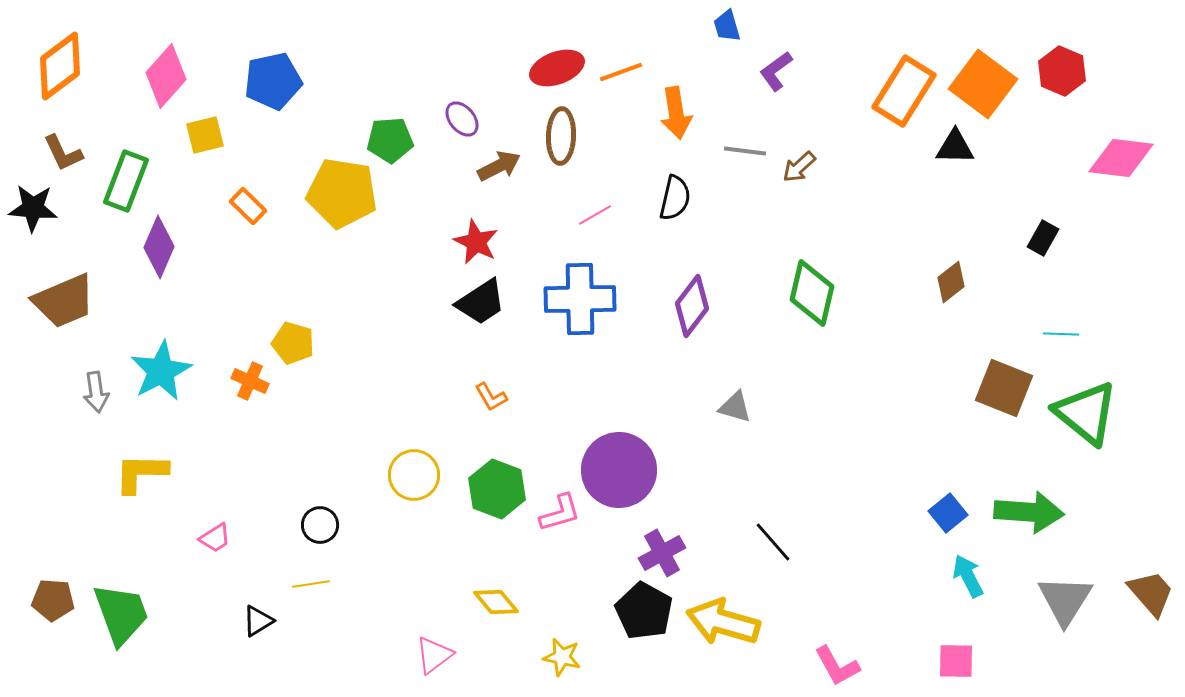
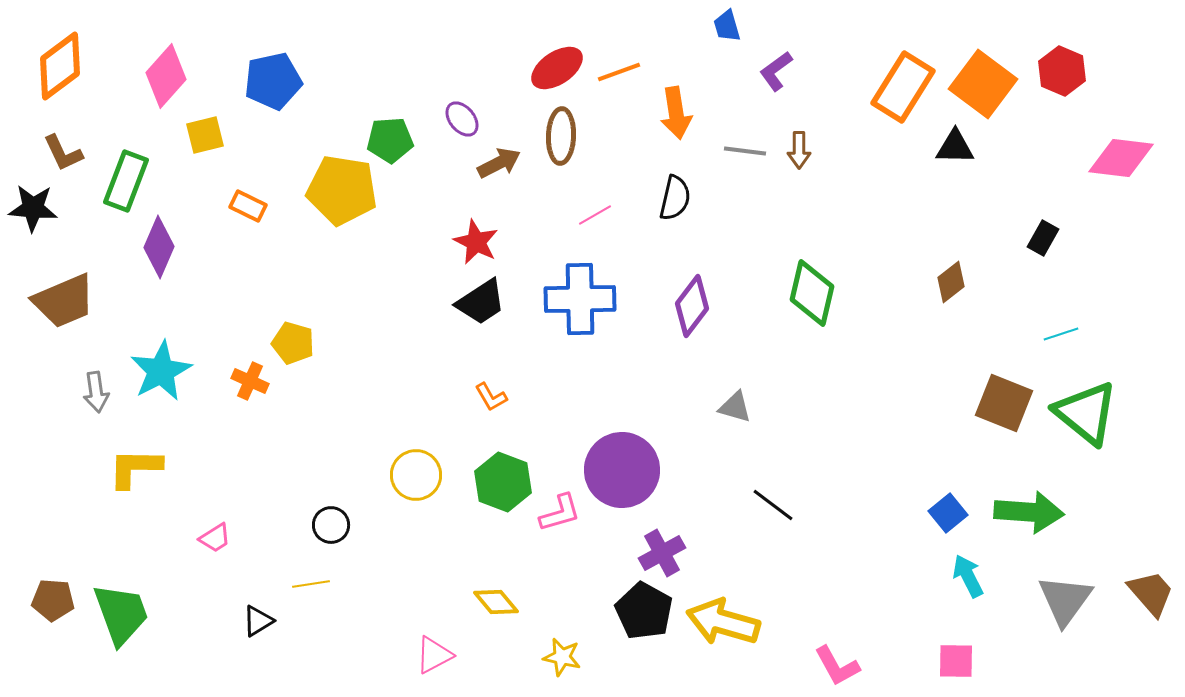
red ellipse at (557, 68): rotated 14 degrees counterclockwise
orange line at (621, 72): moved 2 px left
orange rectangle at (904, 91): moved 1 px left, 4 px up
brown arrow at (499, 166): moved 3 px up
brown arrow at (799, 167): moved 17 px up; rotated 48 degrees counterclockwise
yellow pentagon at (342, 193): moved 3 px up
orange rectangle at (248, 206): rotated 18 degrees counterclockwise
cyan line at (1061, 334): rotated 20 degrees counterclockwise
brown square at (1004, 388): moved 15 px down
purple circle at (619, 470): moved 3 px right
yellow L-shape at (141, 473): moved 6 px left, 5 px up
yellow circle at (414, 475): moved 2 px right
green hexagon at (497, 489): moved 6 px right, 7 px up
black circle at (320, 525): moved 11 px right
black line at (773, 542): moved 37 px up; rotated 12 degrees counterclockwise
gray triangle at (1065, 600): rotated 4 degrees clockwise
pink triangle at (434, 655): rotated 9 degrees clockwise
